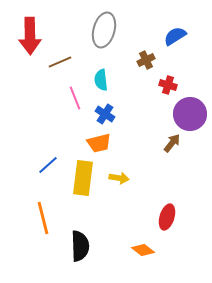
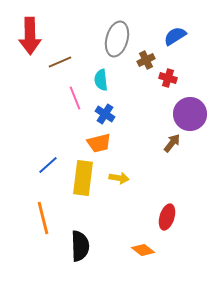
gray ellipse: moved 13 px right, 9 px down
red cross: moved 7 px up
